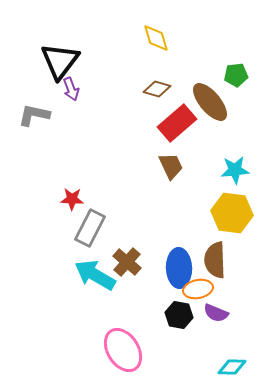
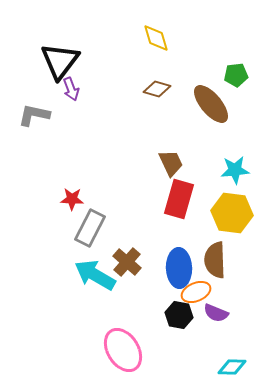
brown ellipse: moved 1 px right, 2 px down
red rectangle: moved 2 px right, 76 px down; rotated 33 degrees counterclockwise
brown trapezoid: moved 3 px up
orange ellipse: moved 2 px left, 3 px down; rotated 12 degrees counterclockwise
